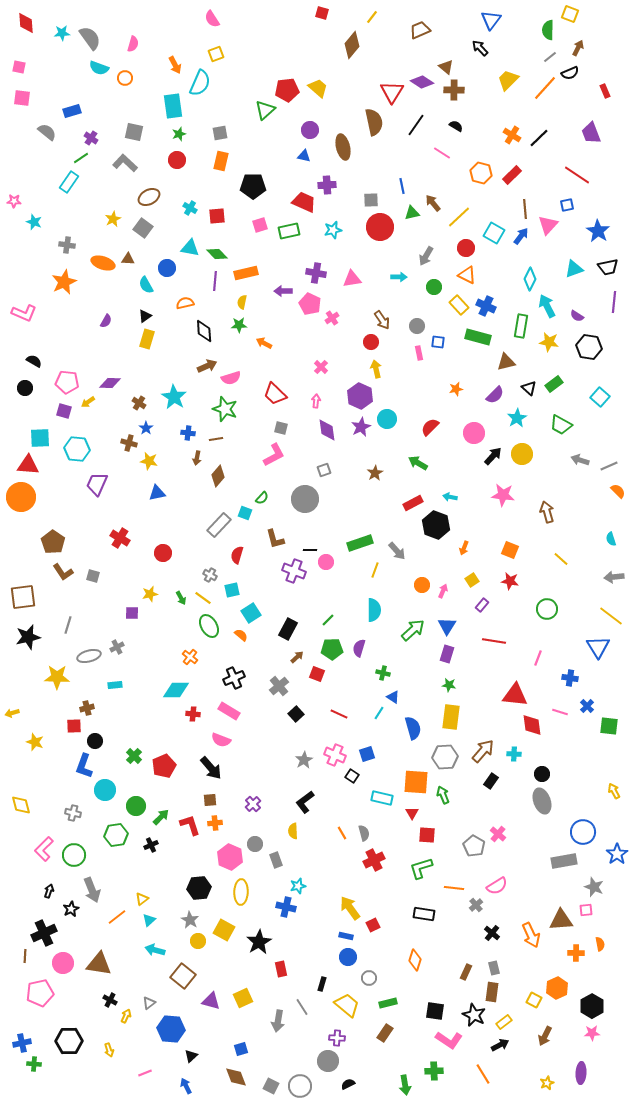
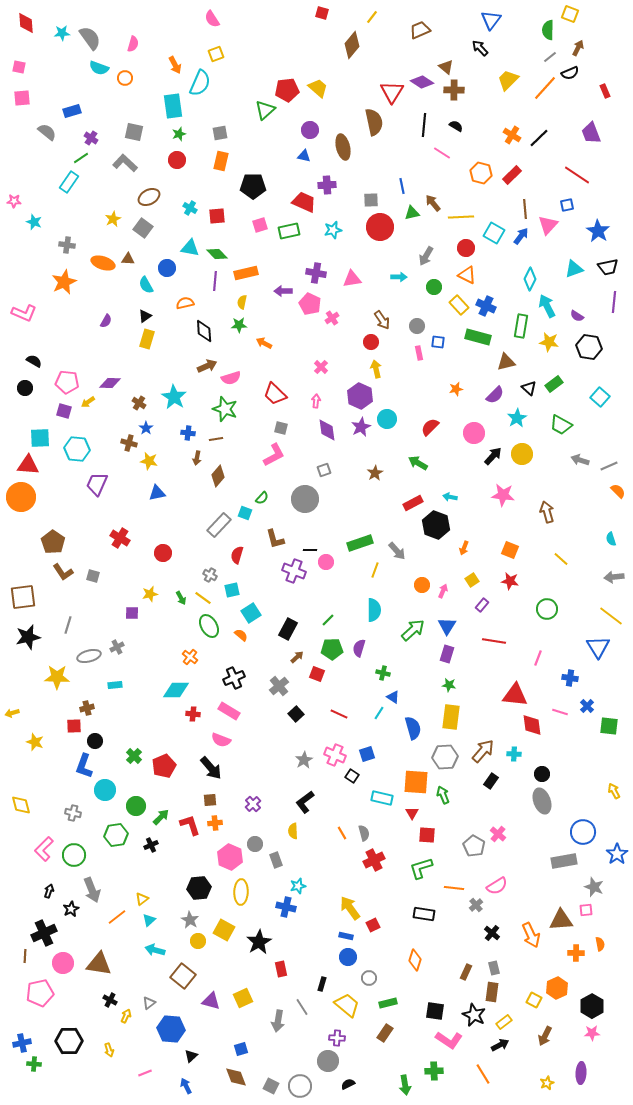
pink square at (22, 98): rotated 12 degrees counterclockwise
black line at (416, 125): moved 8 px right; rotated 30 degrees counterclockwise
yellow line at (459, 217): moved 2 px right; rotated 40 degrees clockwise
